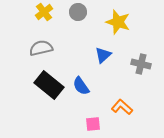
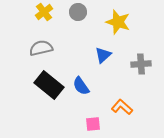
gray cross: rotated 18 degrees counterclockwise
